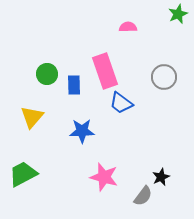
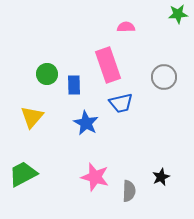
green star: rotated 18 degrees clockwise
pink semicircle: moved 2 px left
pink rectangle: moved 3 px right, 6 px up
blue trapezoid: rotated 50 degrees counterclockwise
blue star: moved 4 px right, 8 px up; rotated 30 degrees clockwise
pink star: moved 9 px left
gray semicircle: moved 14 px left, 5 px up; rotated 35 degrees counterclockwise
